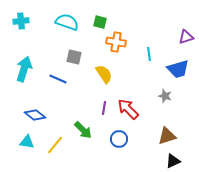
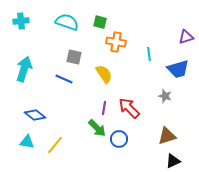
blue line: moved 6 px right
red arrow: moved 1 px right, 1 px up
green arrow: moved 14 px right, 2 px up
